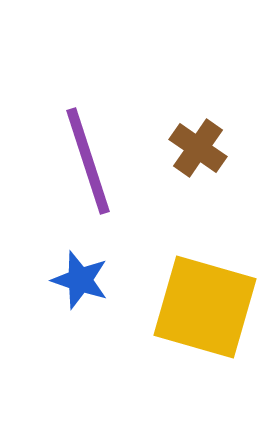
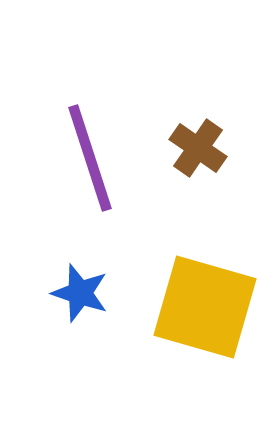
purple line: moved 2 px right, 3 px up
blue star: moved 13 px down
